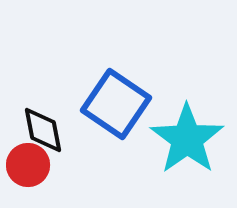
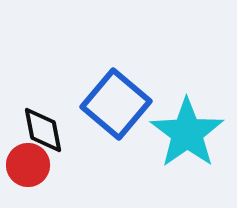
blue square: rotated 6 degrees clockwise
cyan star: moved 6 px up
